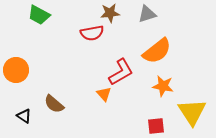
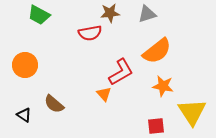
red semicircle: moved 2 px left
orange circle: moved 9 px right, 5 px up
black triangle: moved 1 px up
